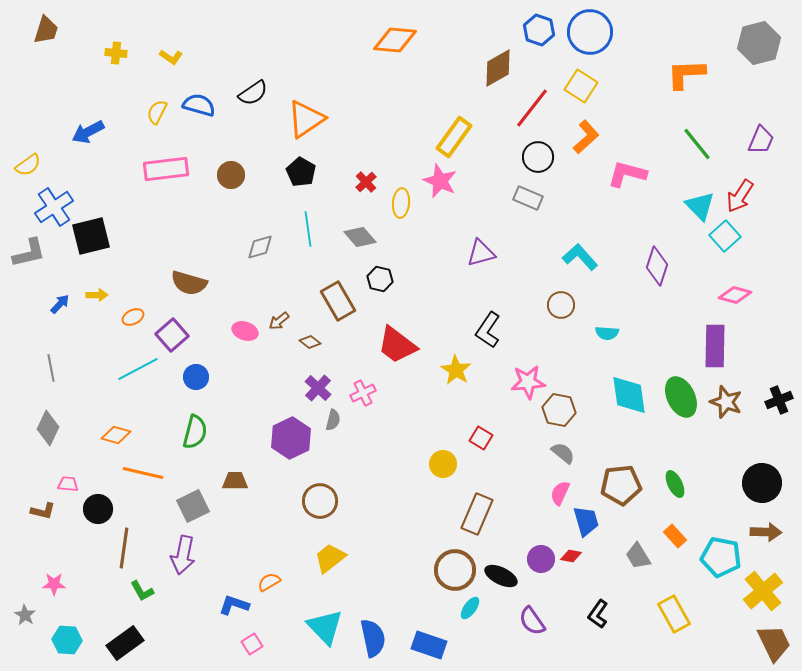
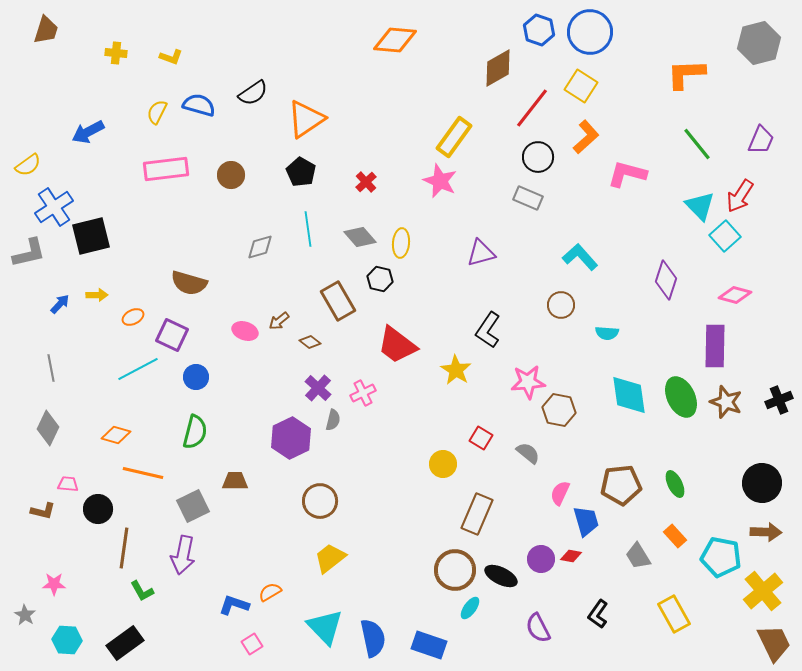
yellow L-shape at (171, 57): rotated 15 degrees counterclockwise
yellow ellipse at (401, 203): moved 40 px down
purple diamond at (657, 266): moved 9 px right, 14 px down
purple square at (172, 335): rotated 24 degrees counterclockwise
gray semicircle at (563, 453): moved 35 px left
orange semicircle at (269, 582): moved 1 px right, 10 px down
purple semicircle at (532, 621): moved 6 px right, 7 px down; rotated 8 degrees clockwise
